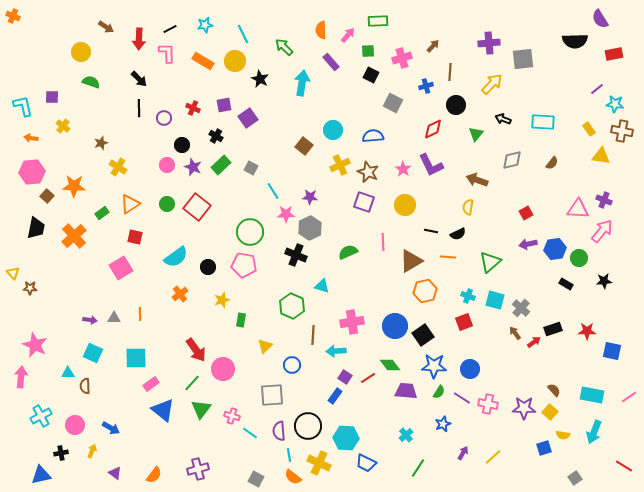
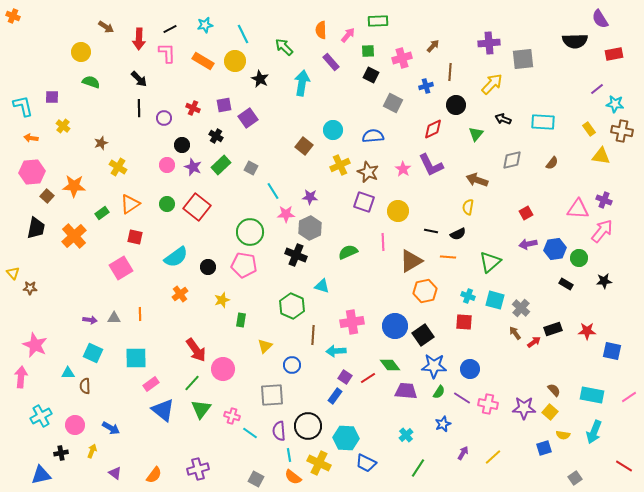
yellow circle at (405, 205): moved 7 px left, 6 px down
red square at (464, 322): rotated 24 degrees clockwise
